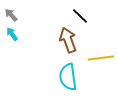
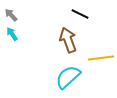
black line: moved 2 px up; rotated 18 degrees counterclockwise
cyan semicircle: rotated 56 degrees clockwise
